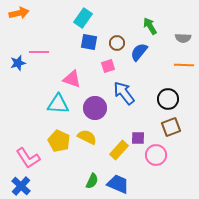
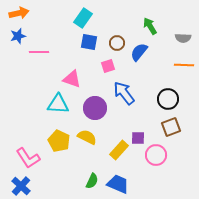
blue star: moved 27 px up
